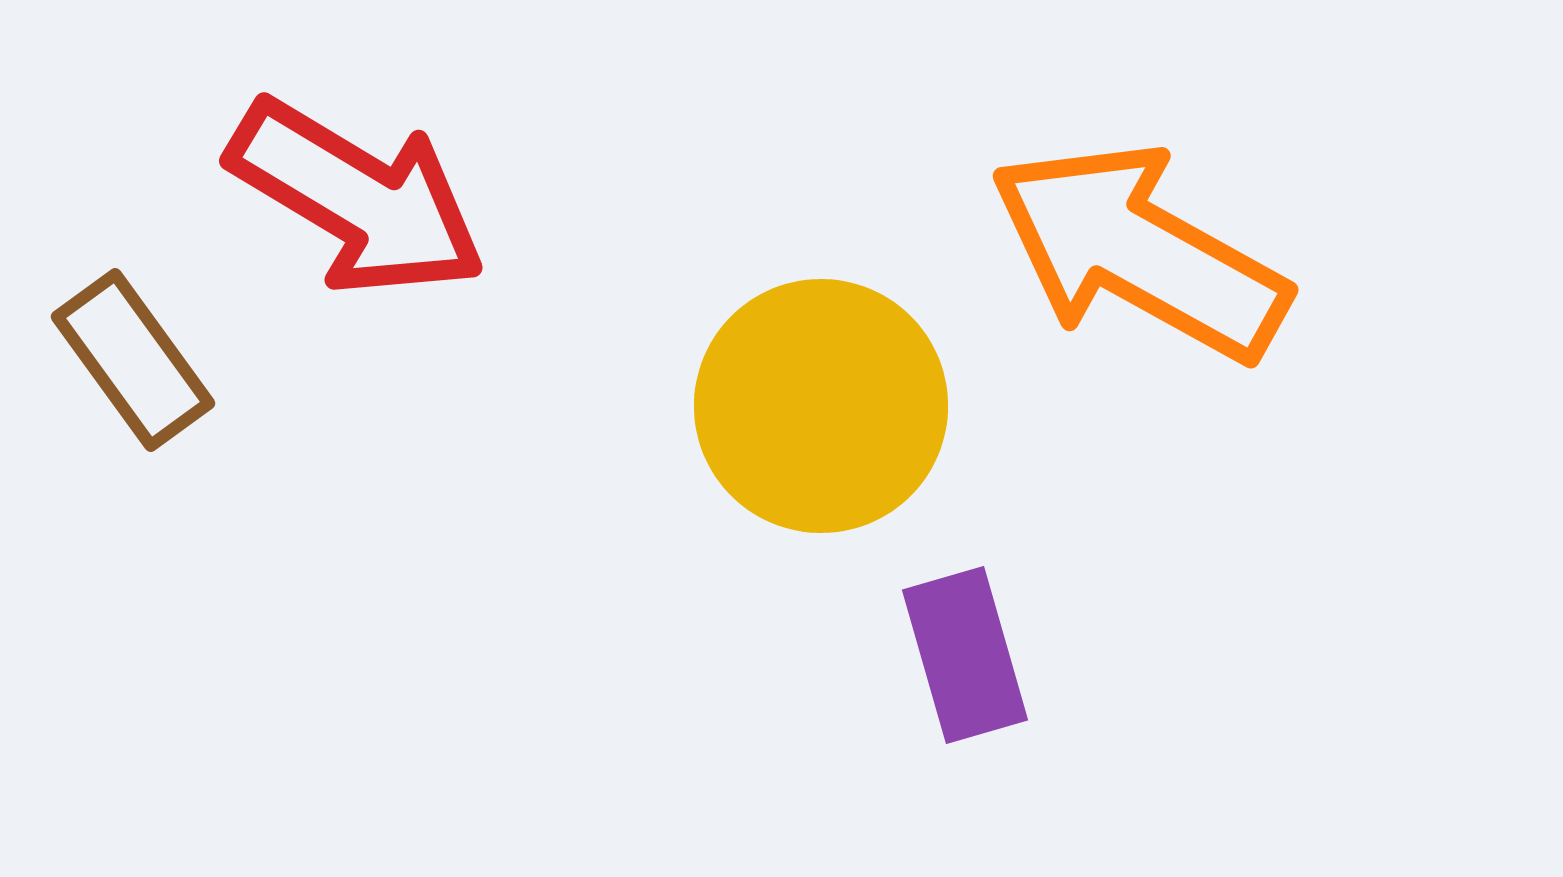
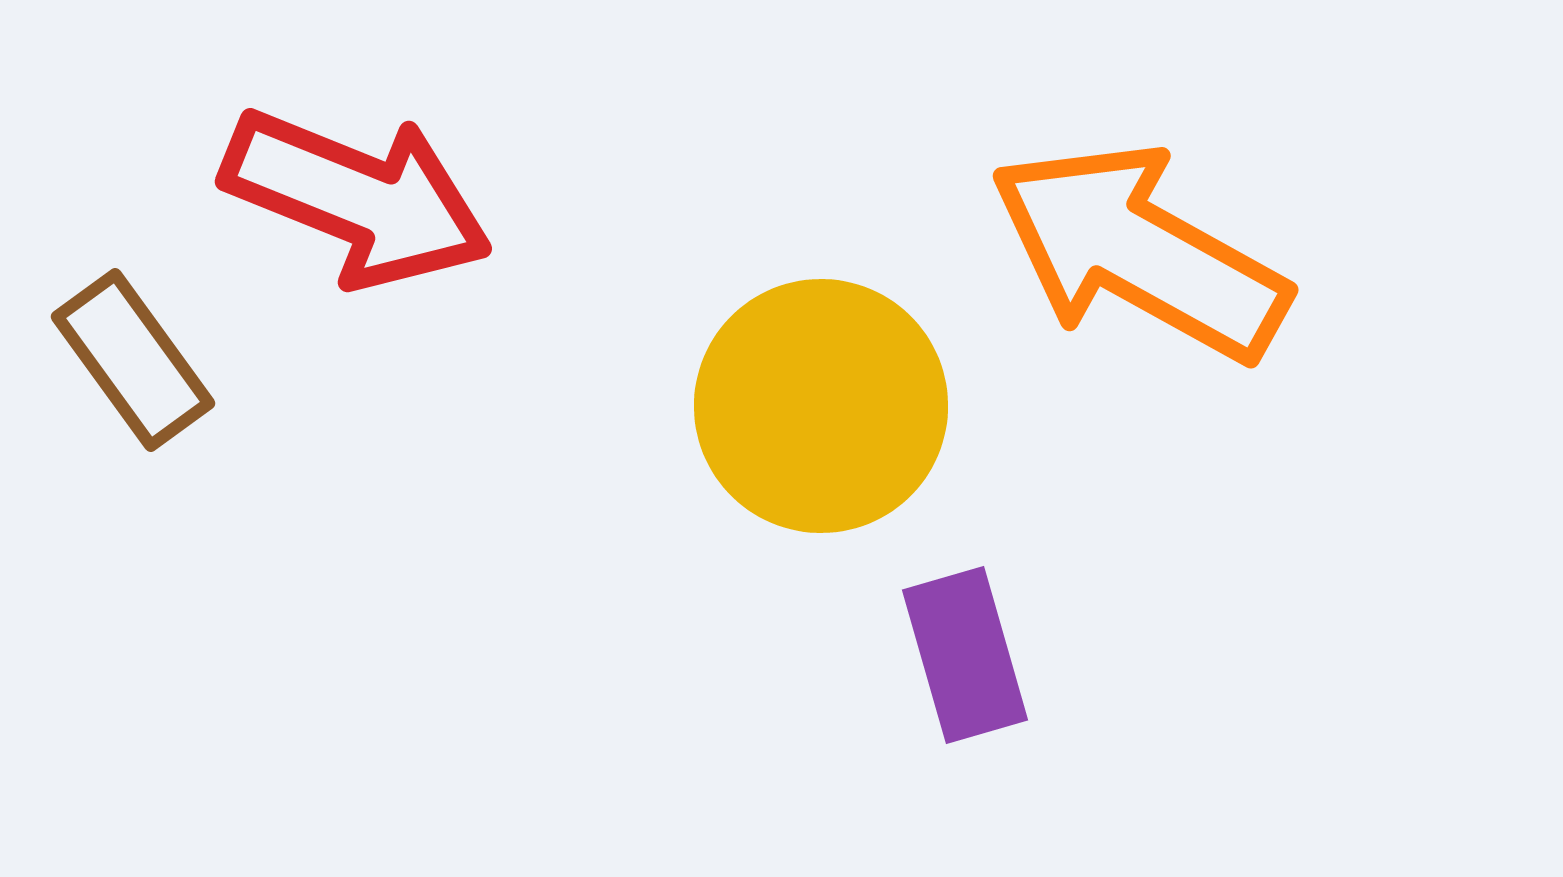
red arrow: rotated 9 degrees counterclockwise
